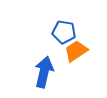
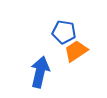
blue arrow: moved 4 px left
